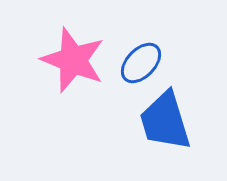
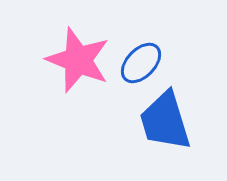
pink star: moved 5 px right
